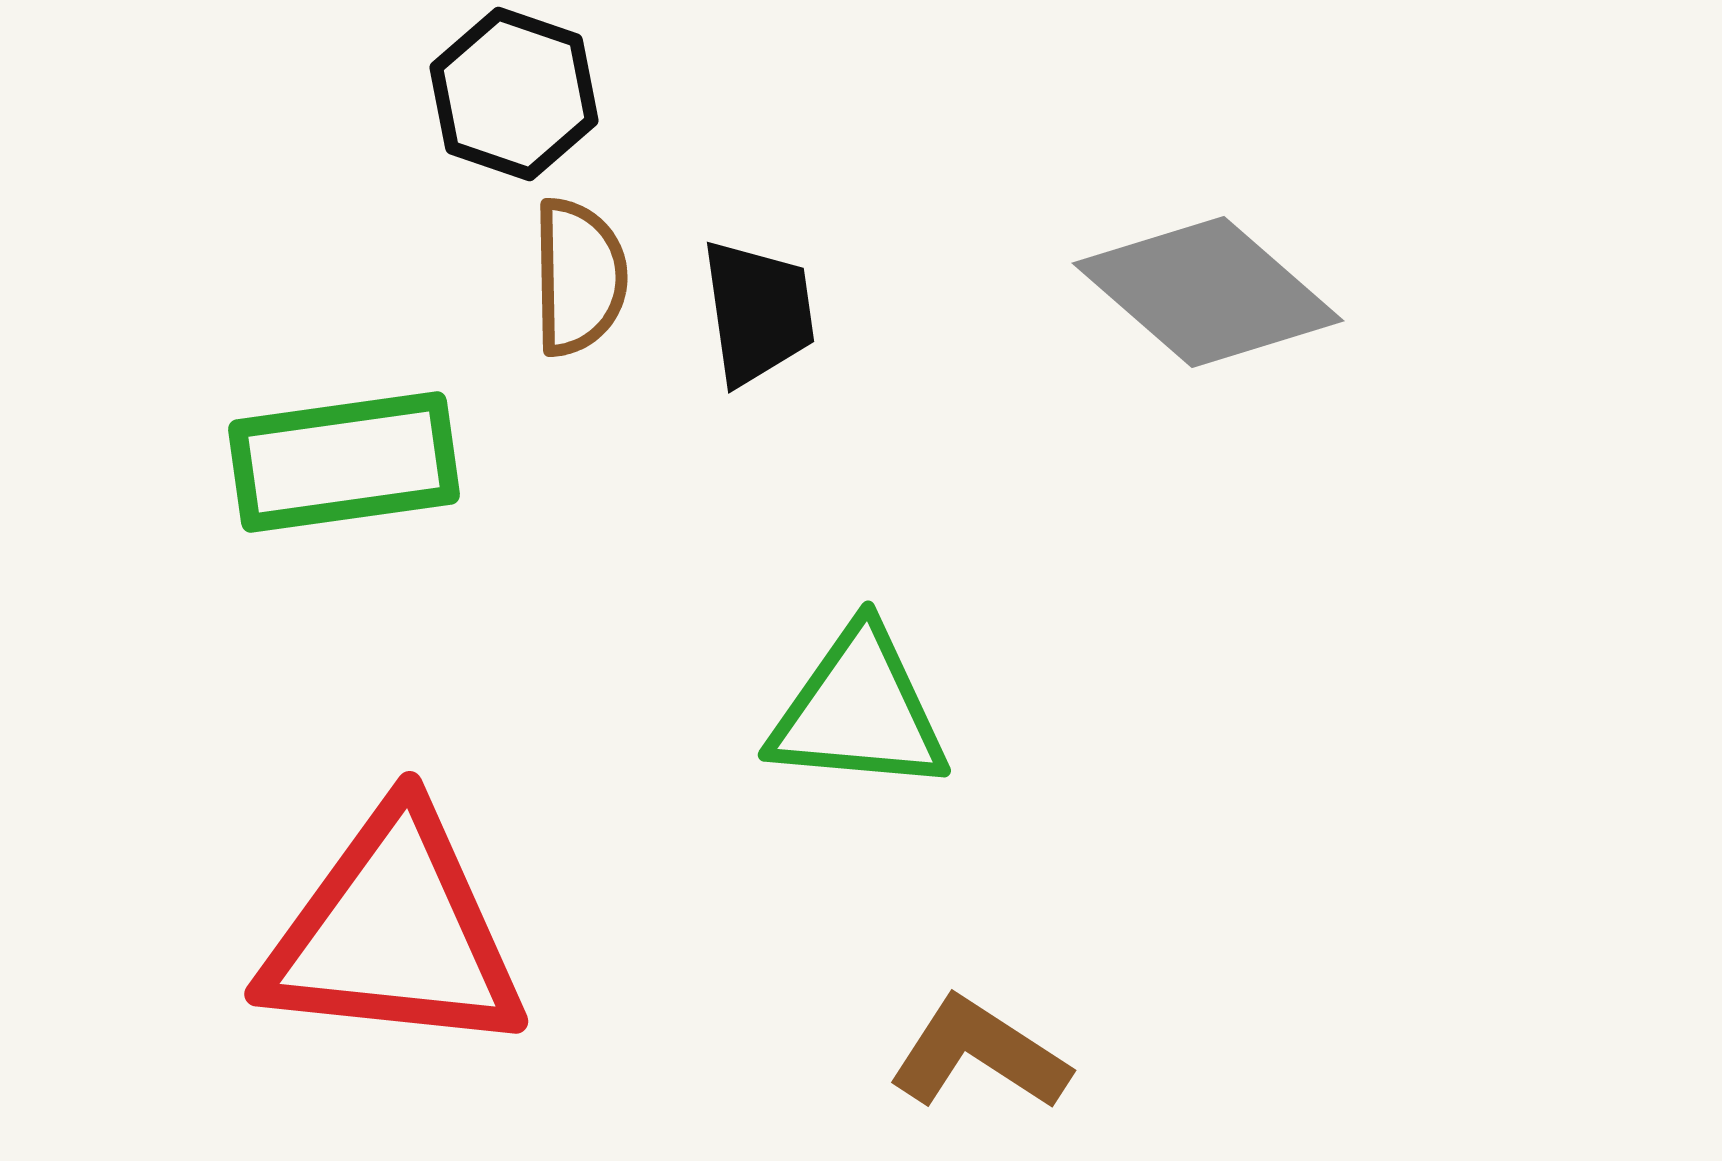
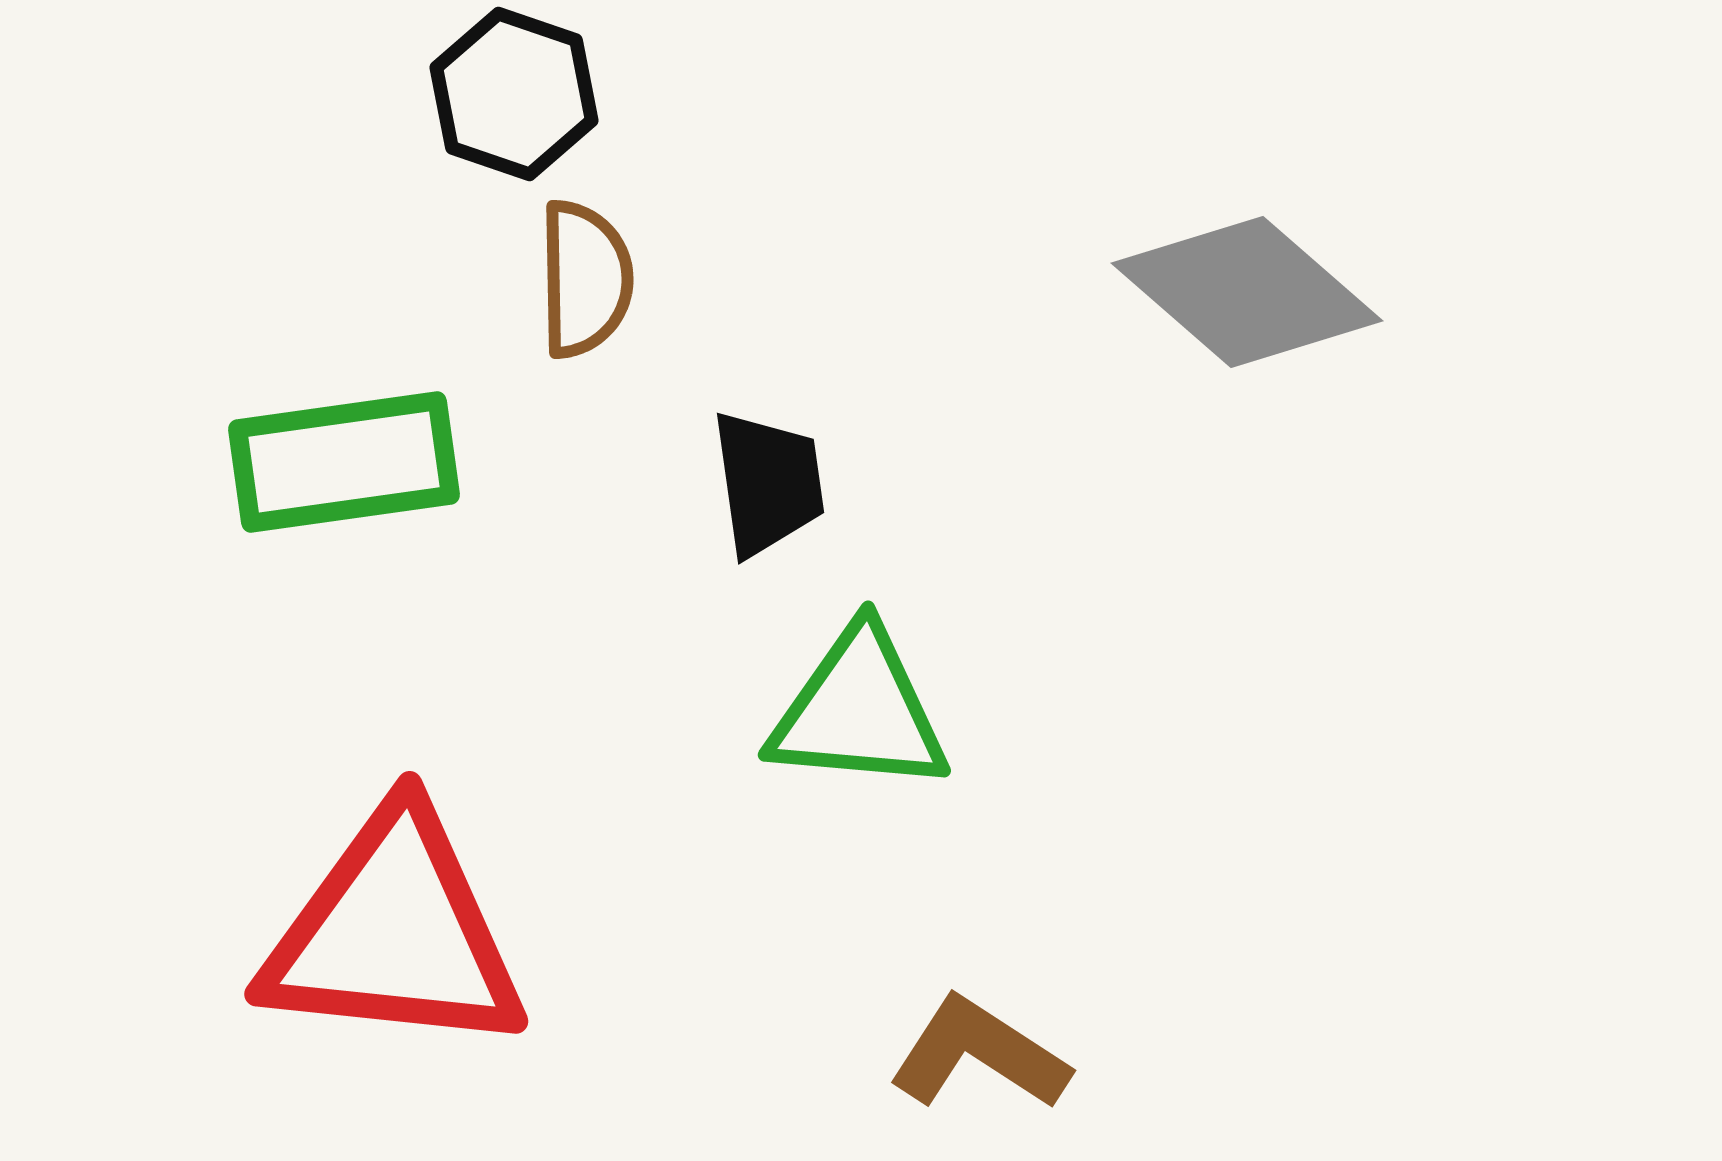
brown semicircle: moved 6 px right, 2 px down
gray diamond: moved 39 px right
black trapezoid: moved 10 px right, 171 px down
